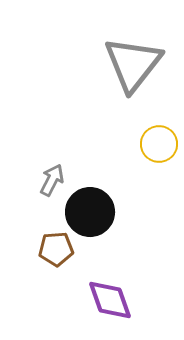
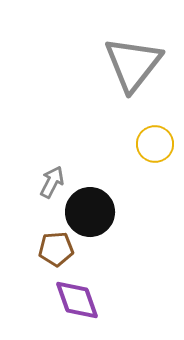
yellow circle: moved 4 px left
gray arrow: moved 2 px down
purple diamond: moved 33 px left
